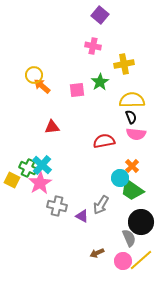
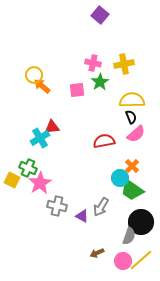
pink cross: moved 17 px down
pink semicircle: rotated 48 degrees counterclockwise
cyan cross: moved 2 px left, 27 px up; rotated 18 degrees clockwise
gray arrow: moved 2 px down
gray semicircle: moved 2 px up; rotated 42 degrees clockwise
